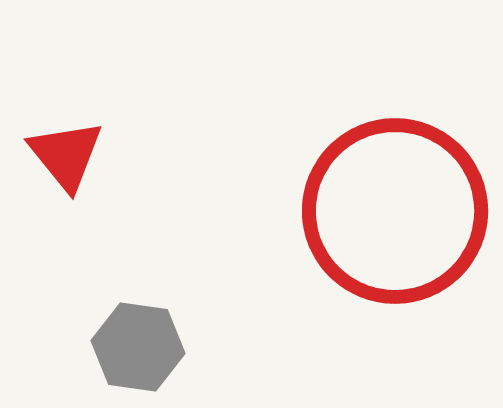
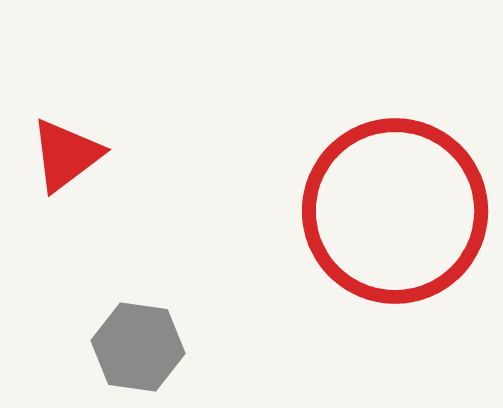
red triangle: rotated 32 degrees clockwise
